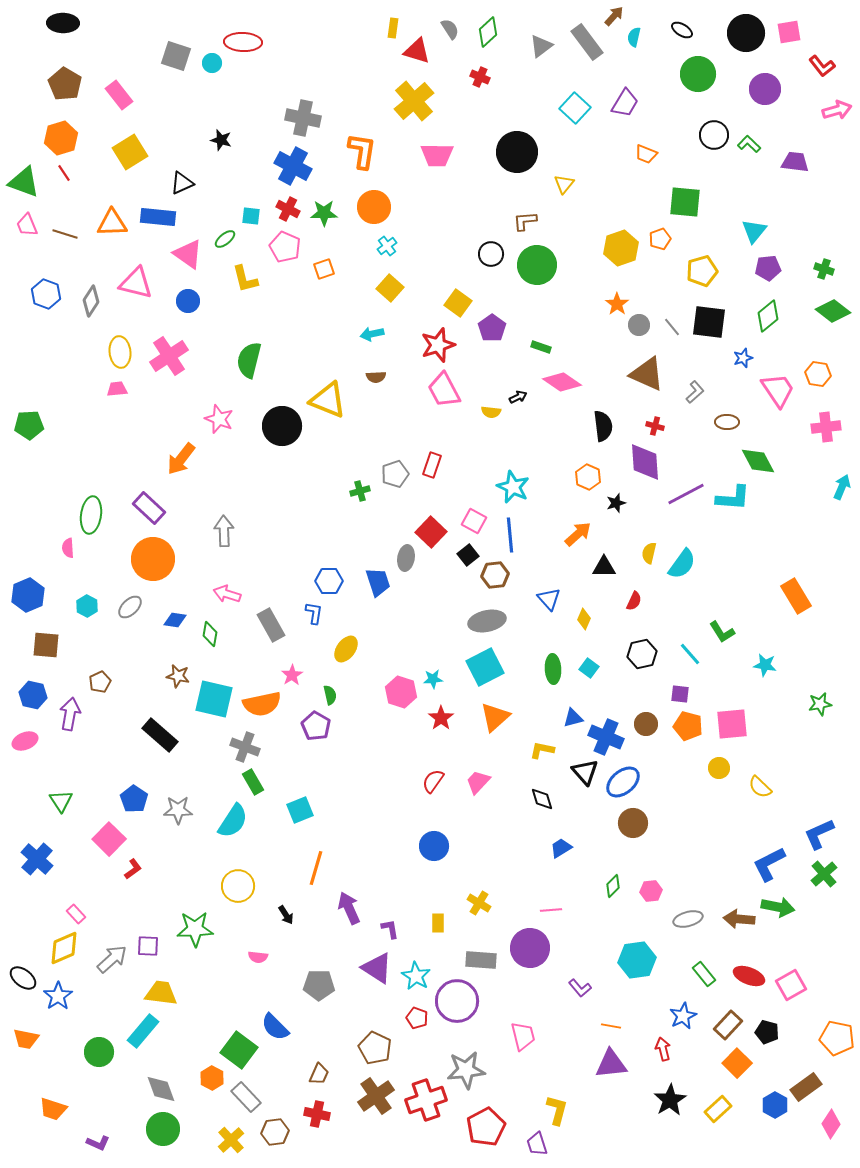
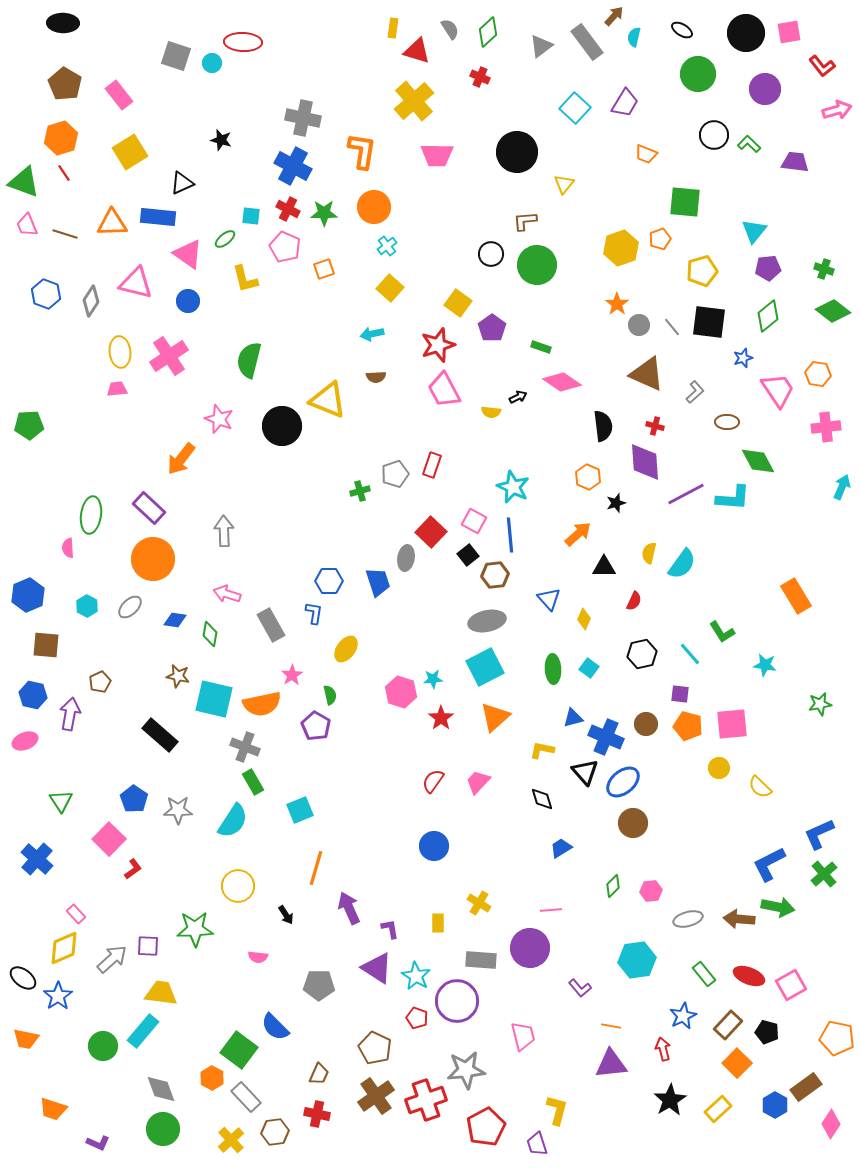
green circle at (99, 1052): moved 4 px right, 6 px up
